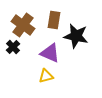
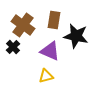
purple triangle: moved 2 px up
